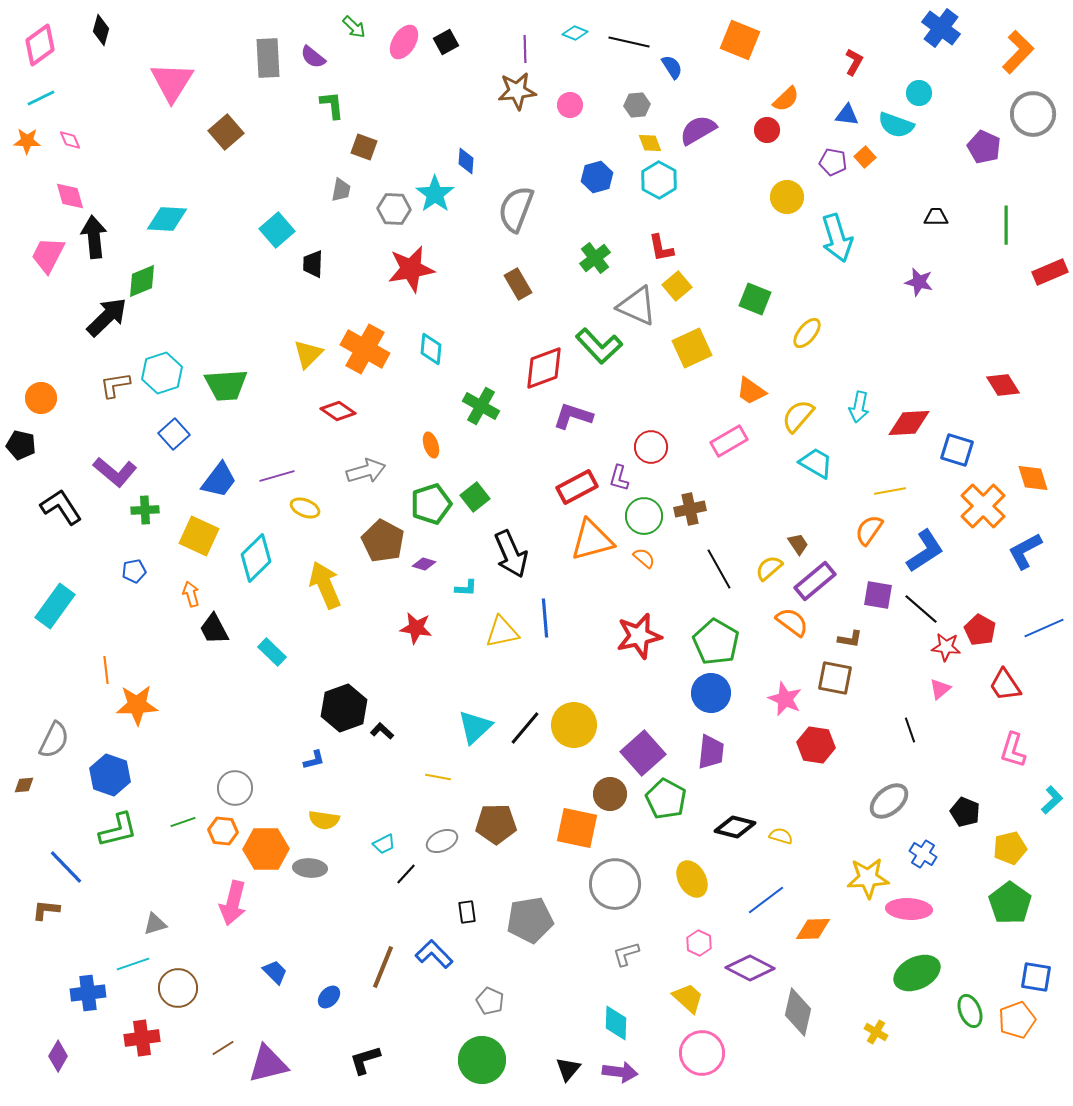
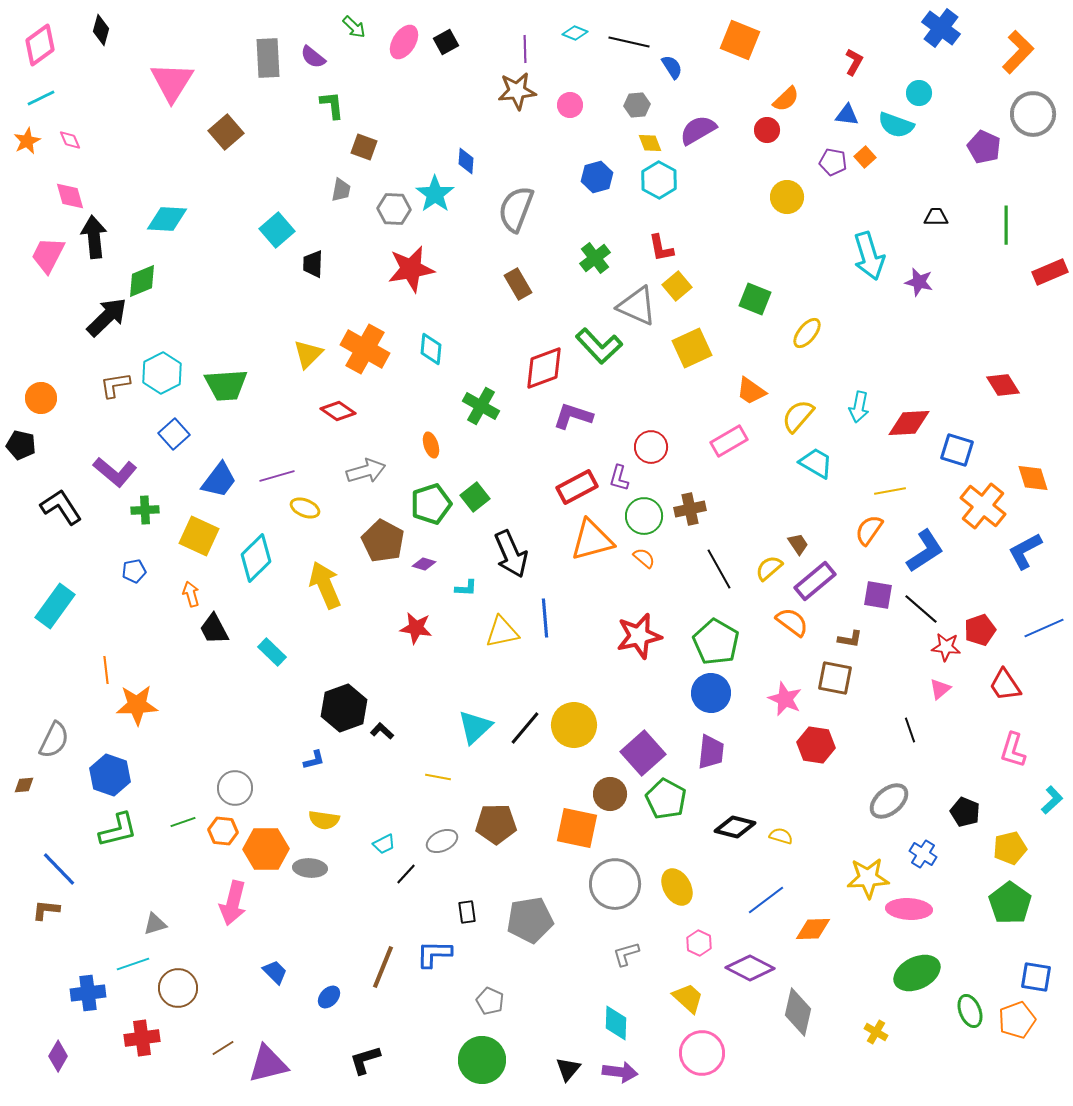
orange star at (27, 141): rotated 28 degrees counterclockwise
cyan arrow at (837, 238): moved 32 px right, 18 px down
cyan hexagon at (162, 373): rotated 9 degrees counterclockwise
orange cross at (983, 506): rotated 6 degrees counterclockwise
red pentagon at (980, 630): rotated 24 degrees clockwise
blue line at (66, 867): moved 7 px left, 2 px down
yellow ellipse at (692, 879): moved 15 px left, 8 px down
blue L-shape at (434, 954): rotated 45 degrees counterclockwise
